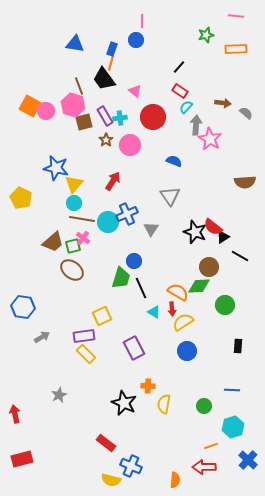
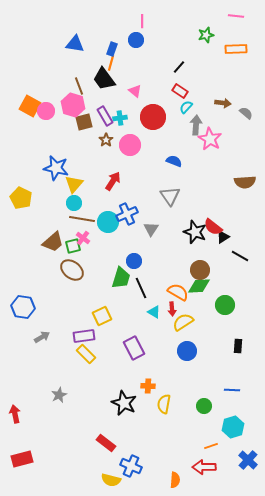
brown circle at (209, 267): moved 9 px left, 3 px down
